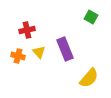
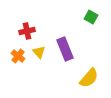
red cross: moved 1 px down
orange cross: rotated 24 degrees clockwise
